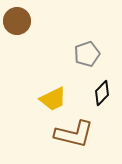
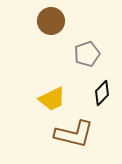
brown circle: moved 34 px right
yellow trapezoid: moved 1 px left
